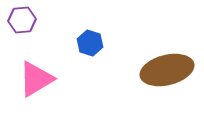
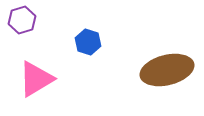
purple hexagon: rotated 12 degrees counterclockwise
blue hexagon: moved 2 px left, 1 px up
